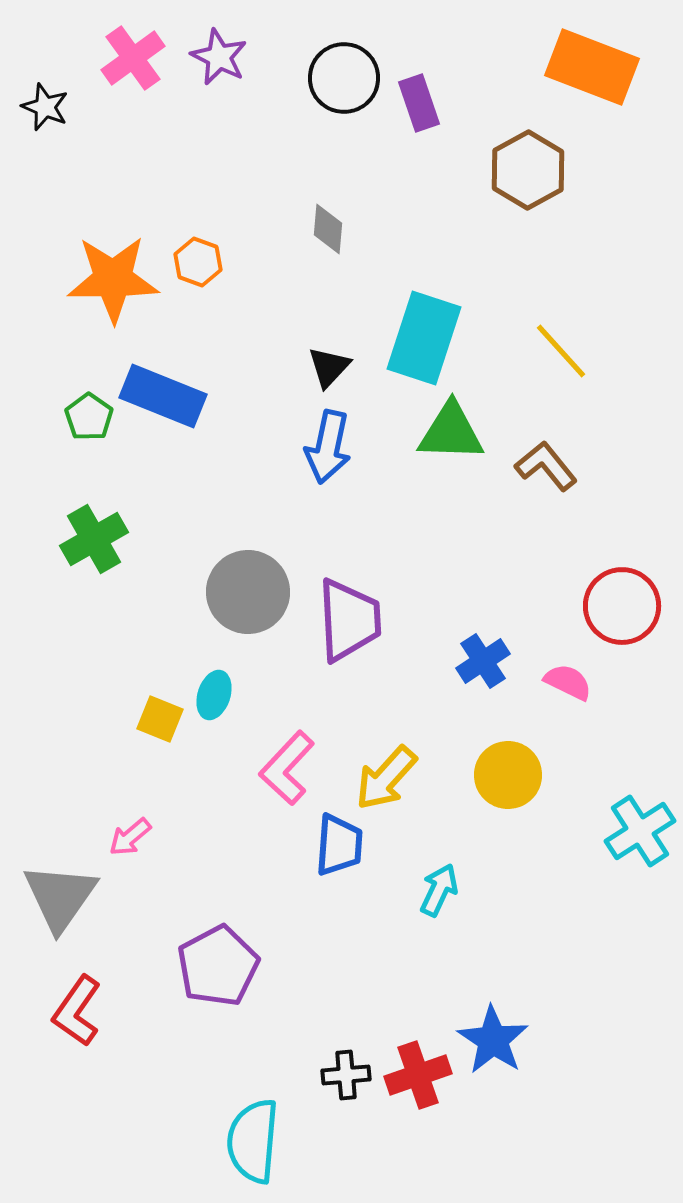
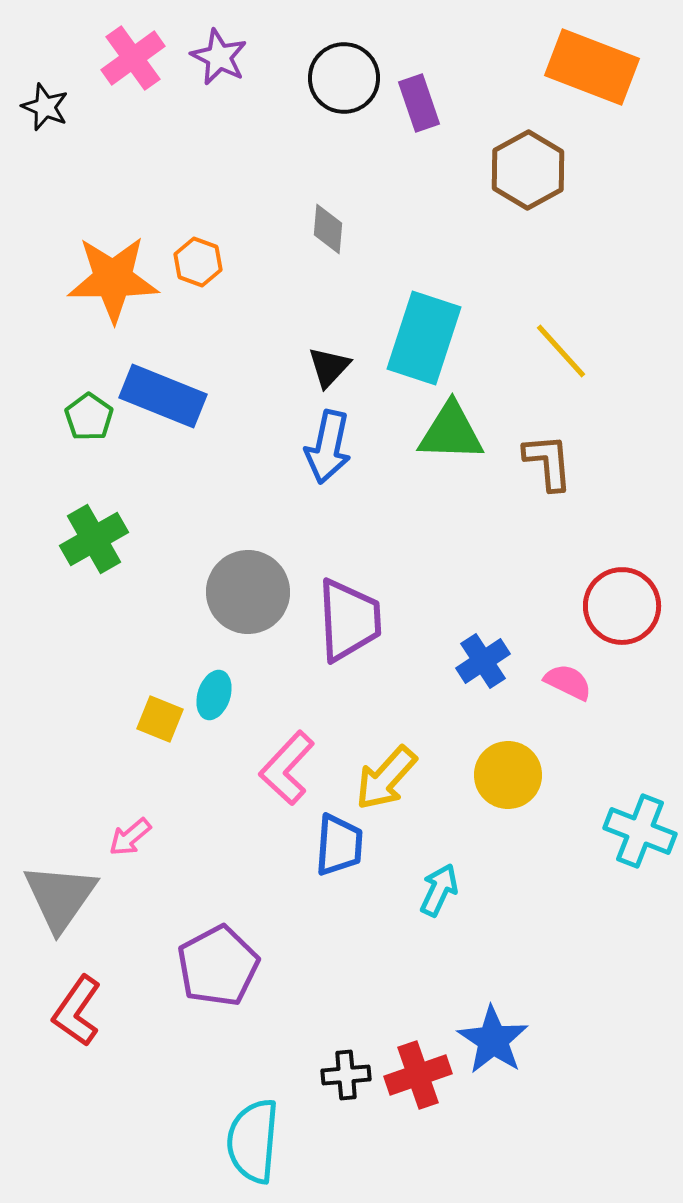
brown L-shape: moved 2 px right, 4 px up; rotated 34 degrees clockwise
cyan cross: rotated 36 degrees counterclockwise
